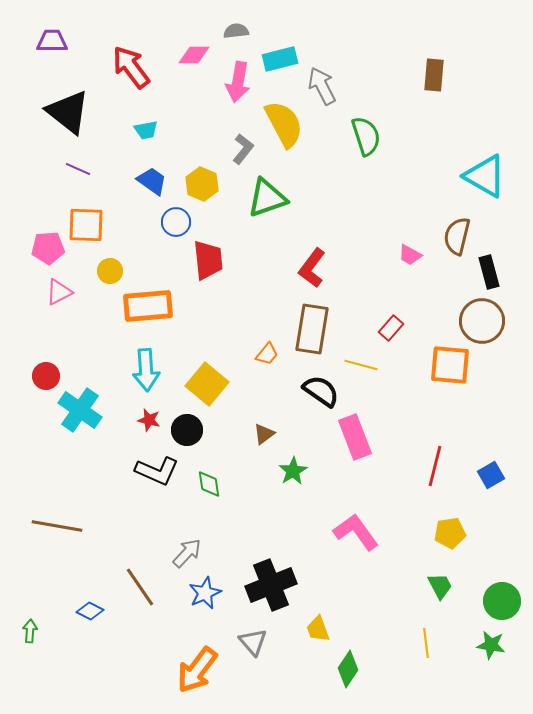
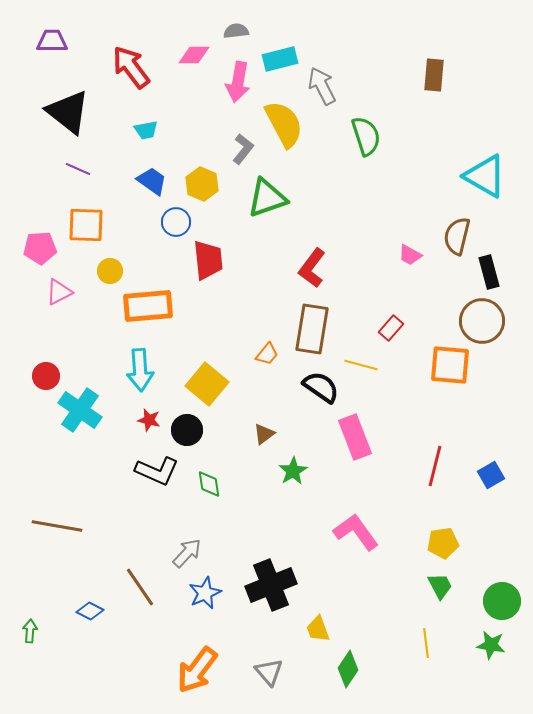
pink pentagon at (48, 248): moved 8 px left
cyan arrow at (146, 370): moved 6 px left
black semicircle at (321, 391): moved 4 px up
yellow pentagon at (450, 533): moved 7 px left, 10 px down
gray triangle at (253, 642): moved 16 px right, 30 px down
